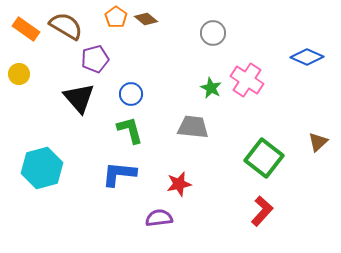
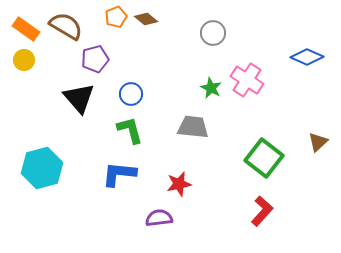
orange pentagon: rotated 15 degrees clockwise
yellow circle: moved 5 px right, 14 px up
